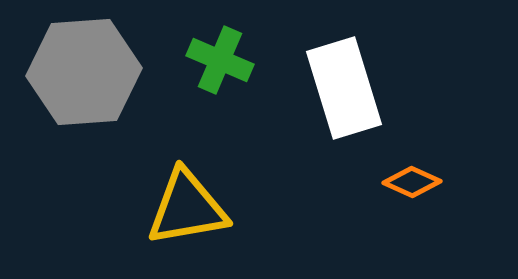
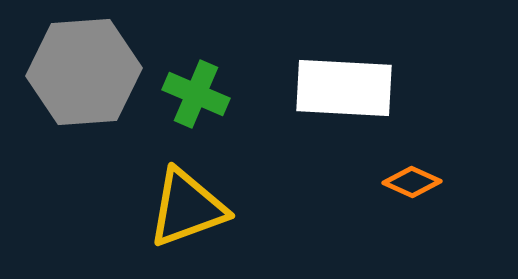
green cross: moved 24 px left, 34 px down
white rectangle: rotated 70 degrees counterclockwise
yellow triangle: rotated 10 degrees counterclockwise
